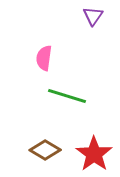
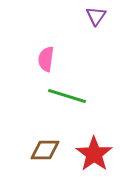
purple triangle: moved 3 px right
pink semicircle: moved 2 px right, 1 px down
brown diamond: rotated 32 degrees counterclockwise
